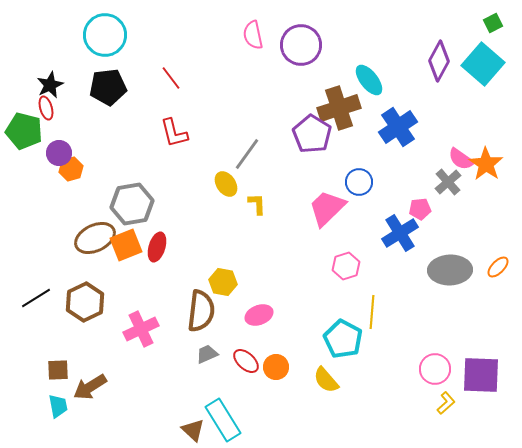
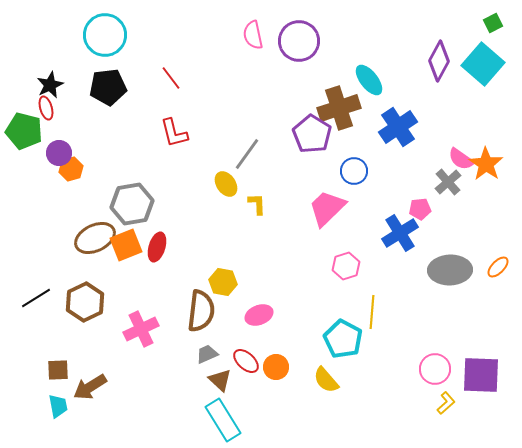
purple circle at (301, 45): moved 2 px left, 4 px up
blue circle at (359, 182): moved 5 px left, 11 px up
brown triangle at (193, 430): moved 27 px right, 50 px up
